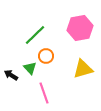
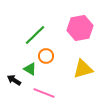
green triangle: moved 1 px down; rotated 16 degrees counterclockwise
black arrow: moved 3 px right, 5 px down
pink line: rotated 50 degrees counterclockwise
